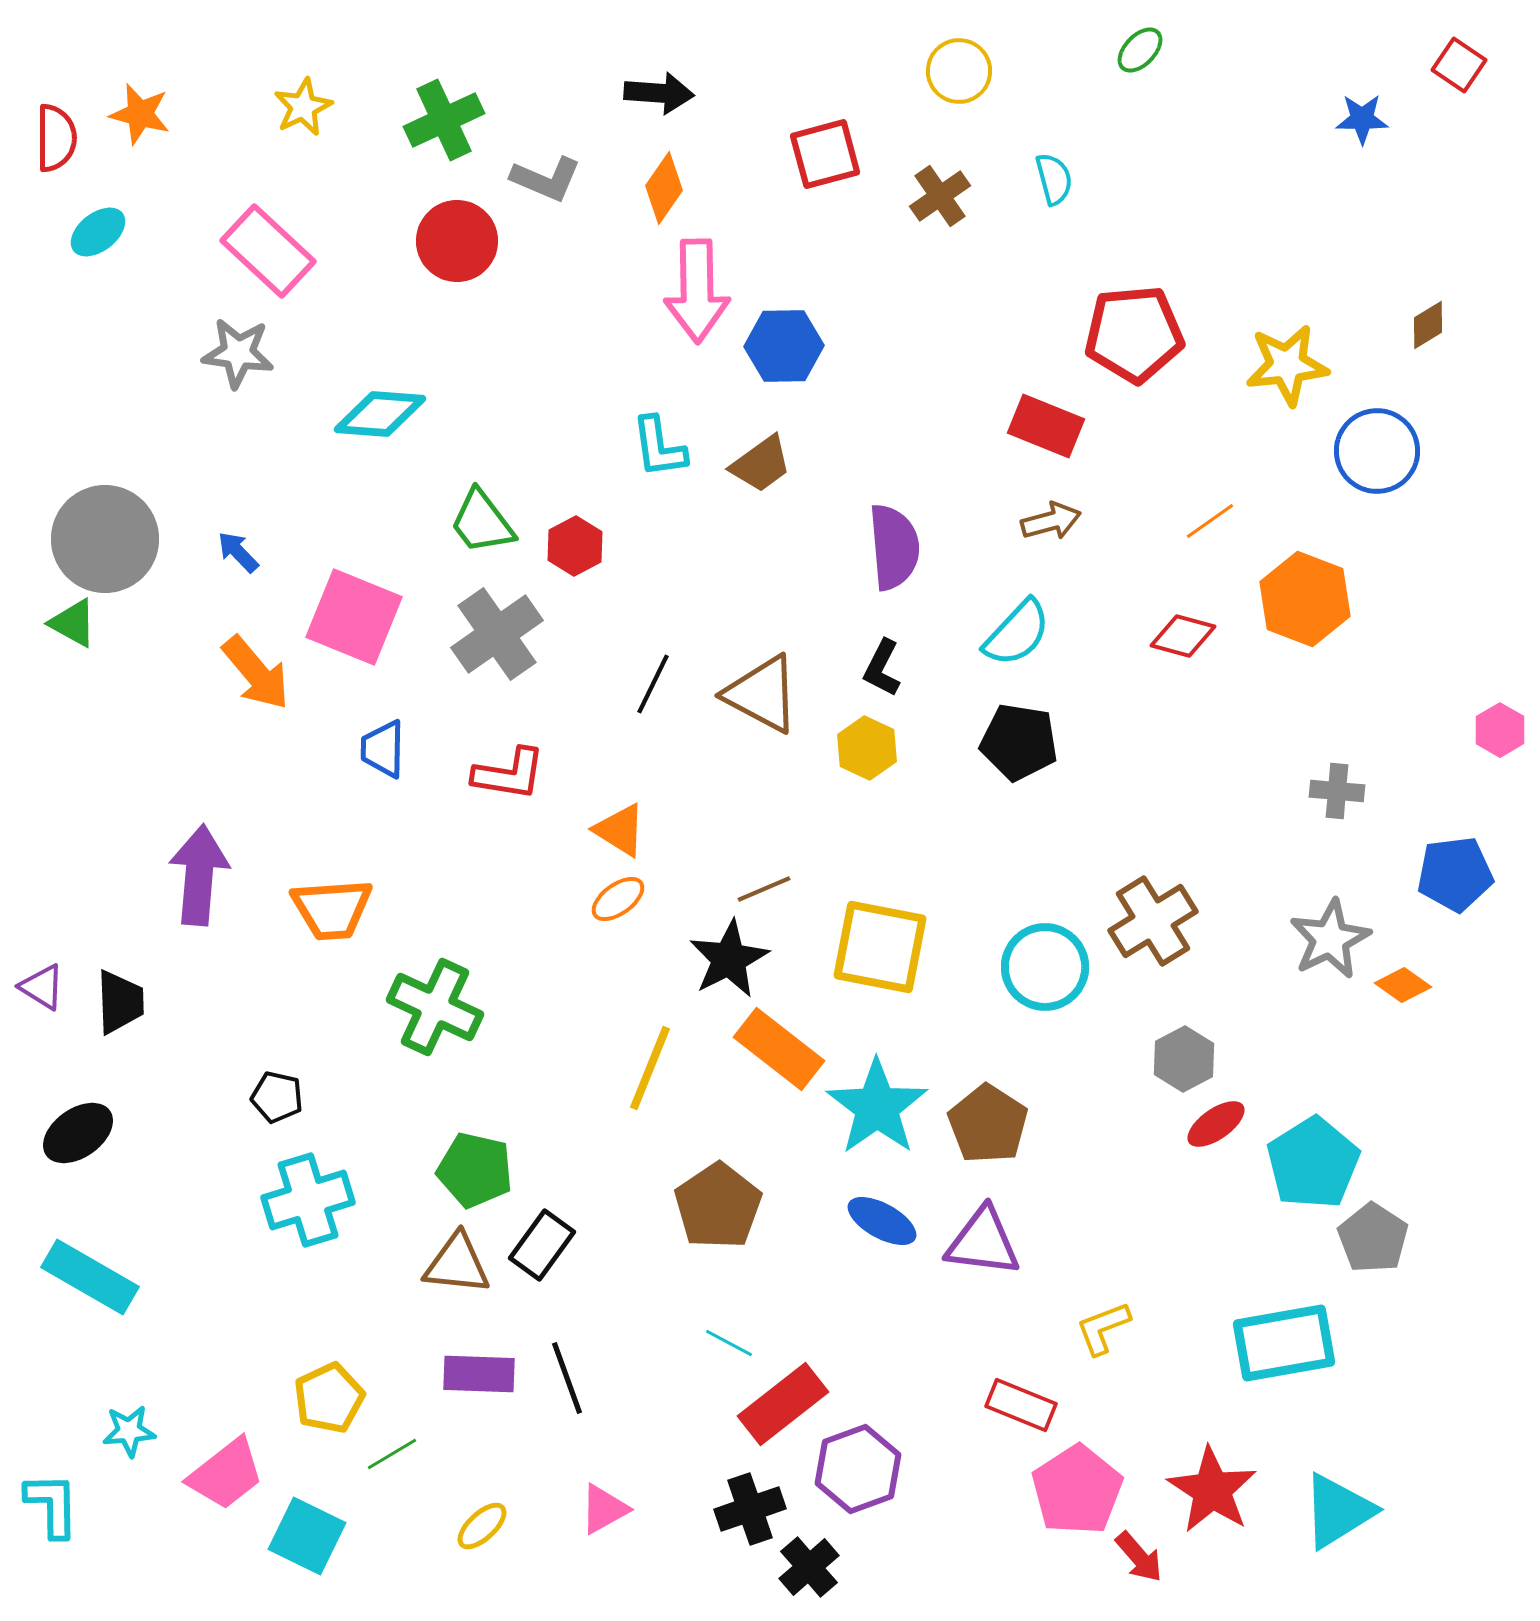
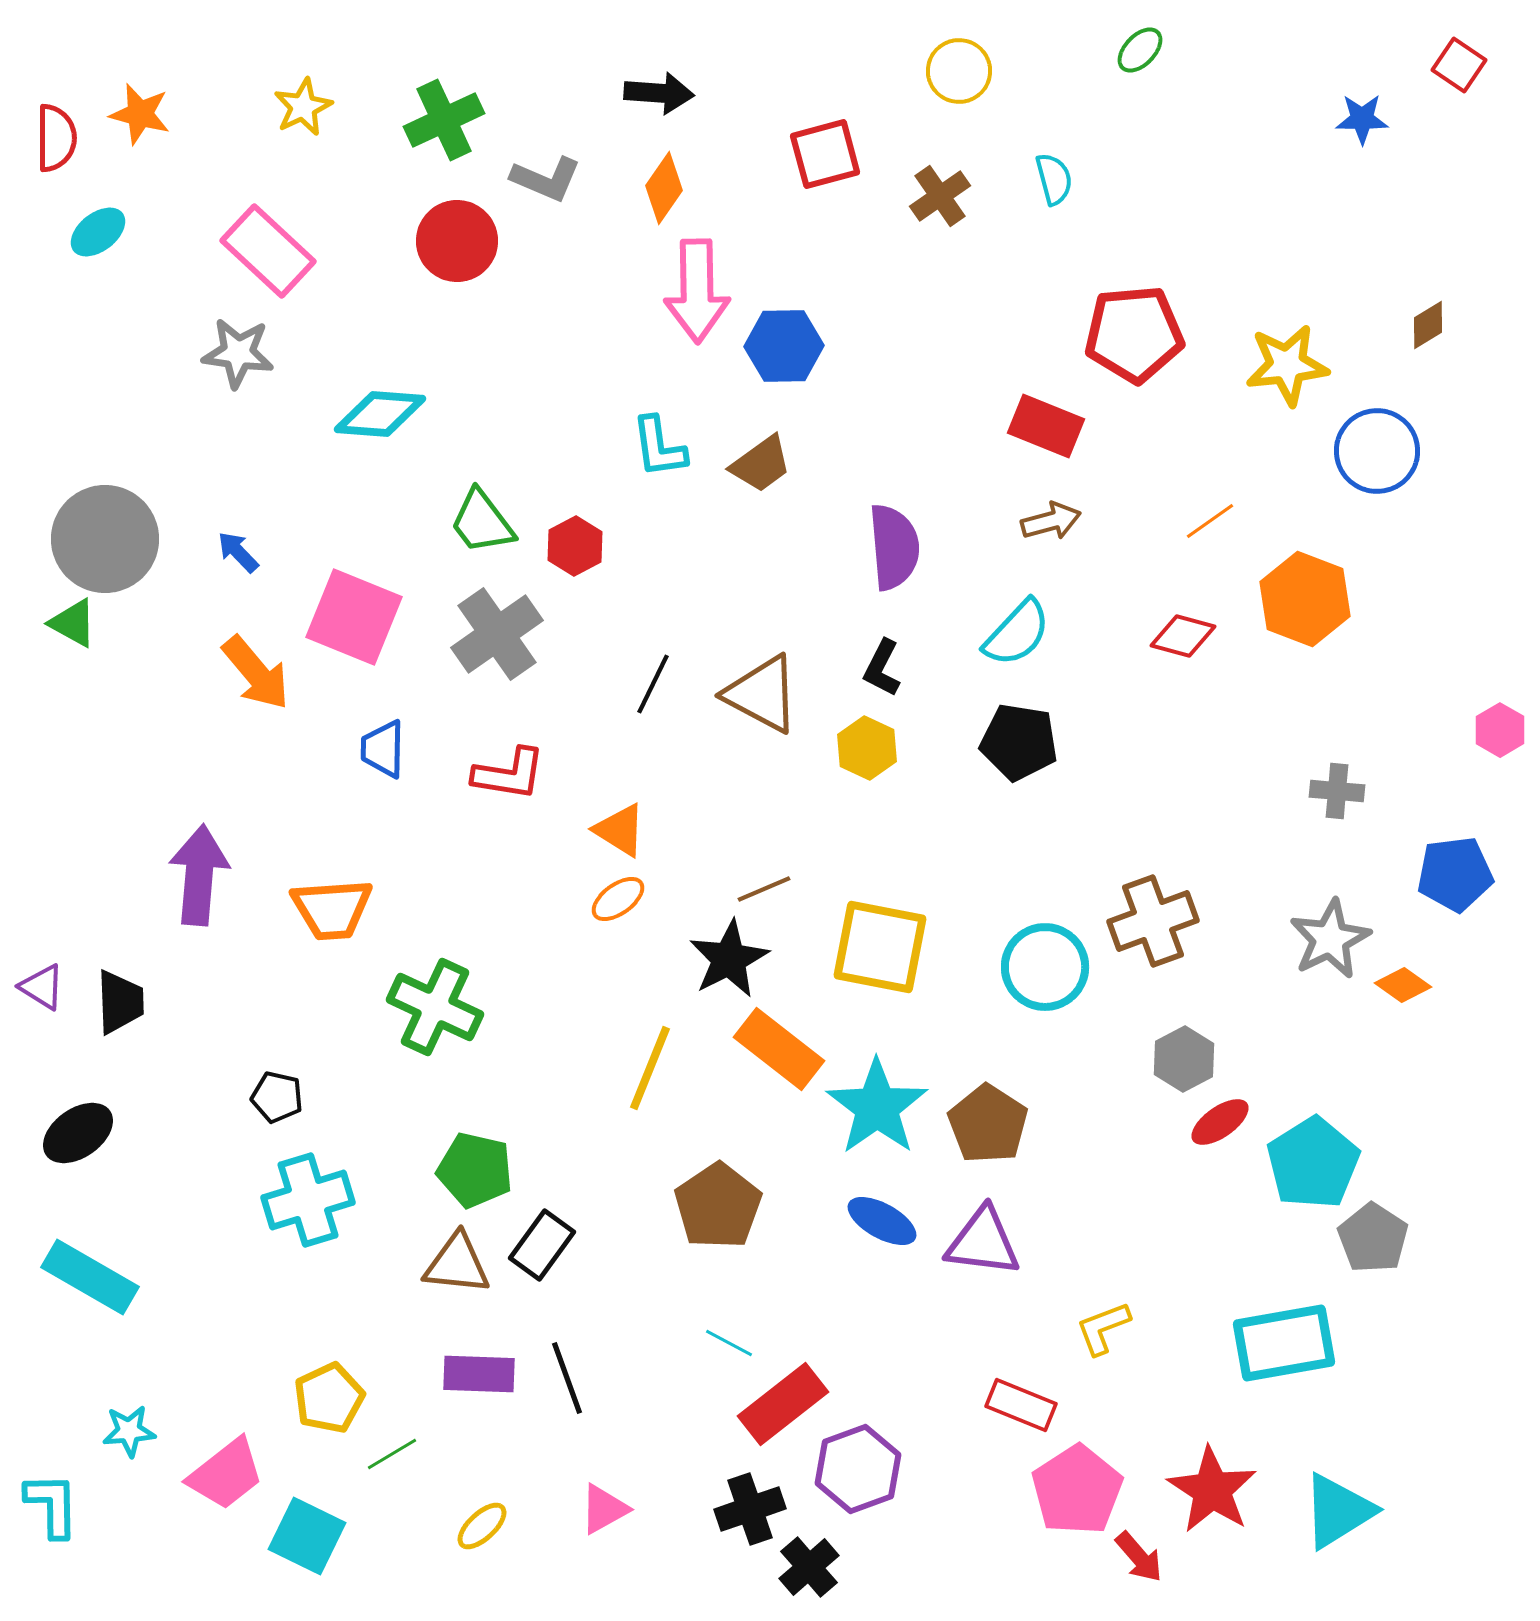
brown cross at (1153, 921): rotated 12 degrees clockwise
red ellipse at (1216, 1124): moved 4 px right, 2 px up
